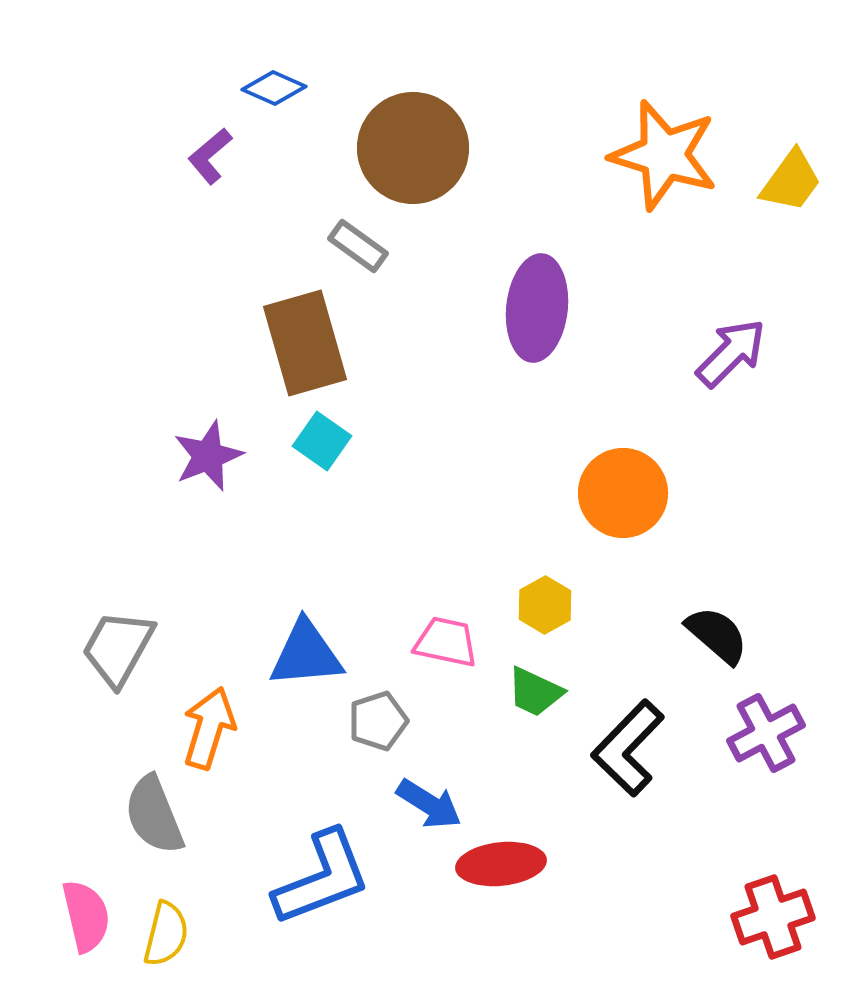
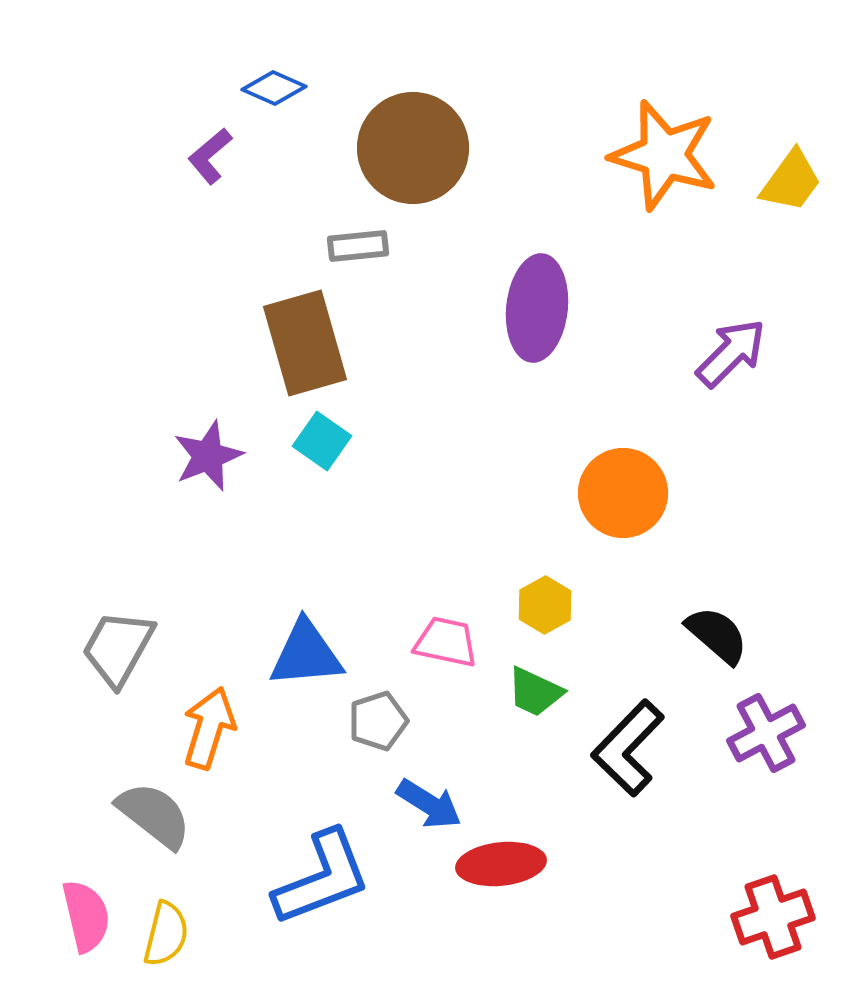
gray rectangle: rotated 42 degrees counterclockwise
gray semicircle: rotated 150 degrees clockwise
